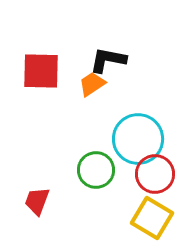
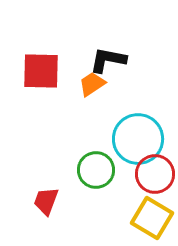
red trapezoid: moved 9 px right
